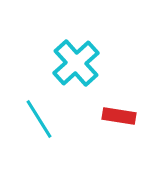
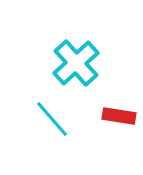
cyan line: moved 13 px right; rotated 9 degrees counterclockwise
